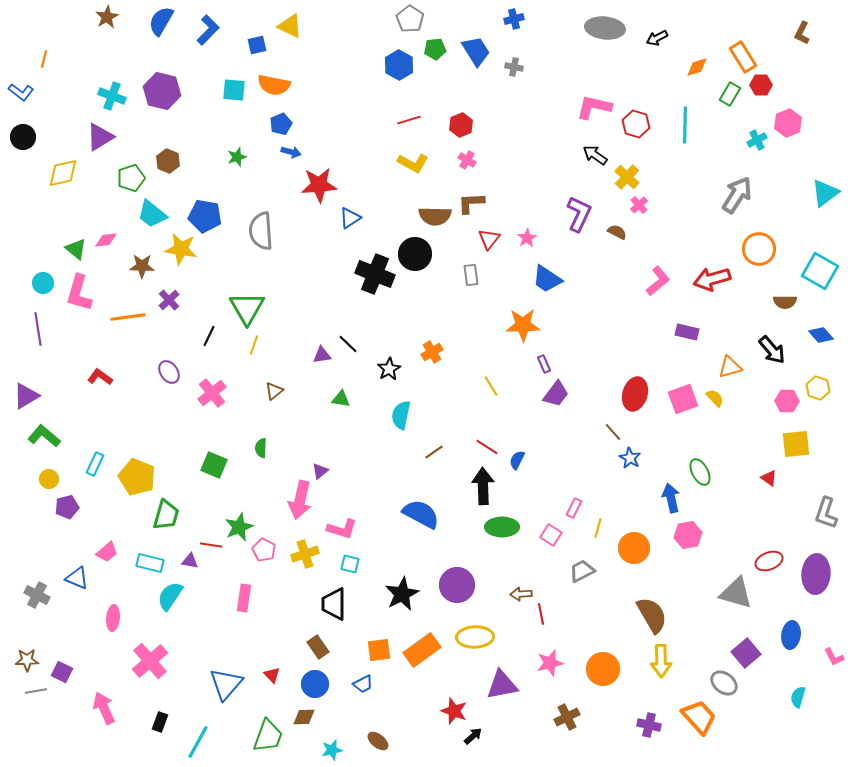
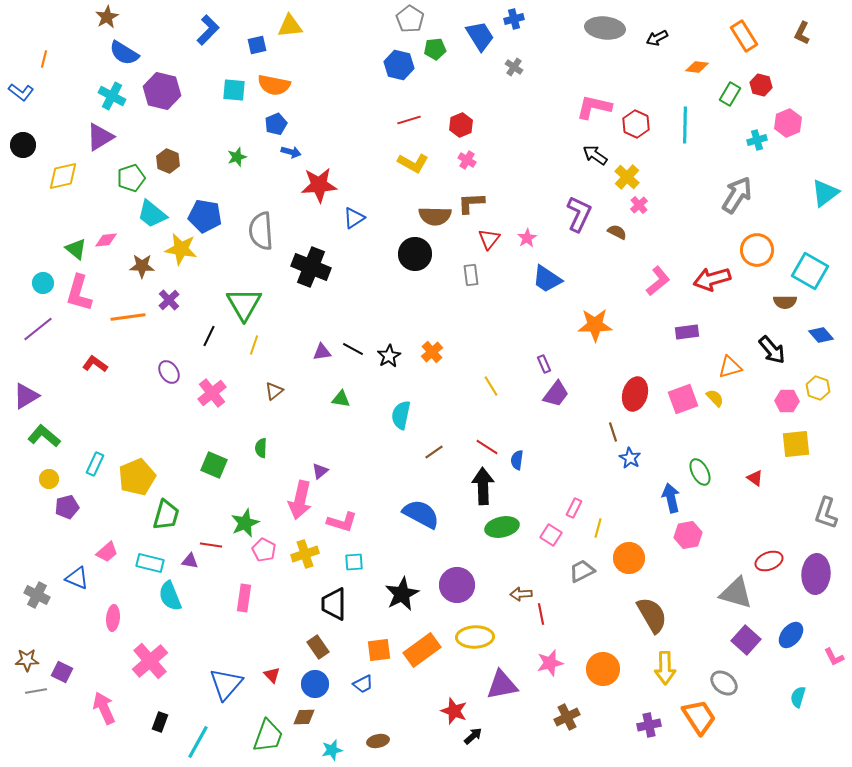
blue semicircle at (161, 21): moved 37 px left, 32 px down; rotated 88 degrees counterclockwise
yellow triangle at (290, 26): rotated 32 degrees counterclockwise
blue trapezoid at (476, 51): moved 4 px right, 15 px up
orange rectangle at (743, 57): moved 1 px right, 21 px up
blue hexagon at (399, 65): rotated 16 degrees counterclockwise
gray cross at (514, 67): rotated 24 degrees clockwise
orange diamond at (697, 67): rotated 25 degrees clockwise
red hexagon at (761, 85): rotated 15 degrees clockwise
cyan cross at (112, 96): rotated 8 degrees clockwise
blue pentagon at (281, 124): moved 5 px left
red hexagon at (636, 124): rotated 8 degrees clockwise
black circle at (23, 137): moved 8 px down
cyan cross at (757, 140): rotated 12 degrees clockwise
yellow diamond at (63, 173): moved 3 px down
blue triangle at (350, 218): moved 4 px right
orange circle at (759, 249): moved 2 px left, 1 px down
cyan square at (820, 271): moved 10 px left
black cross at (375, 274): moved 64 px left, 7 px up
green triangle at (247, 308): moved 3 px left, 4 px up
orange star at (523, 325): moved 72 px right
purple line at (38, 329): rotated 60 degrees clockwise
purple rectangle at (687, 332): rotated 20 degrees counterclockwise
black line at (348, 344): moved 5 px right, 5 px down; rotated 15 degrees counterclockwise
orange cross at (432, 352): rotated 10 degrees counterclockwise
purple triangle at (322, 355): moved 3 px up
black star at (389, 369): moved 13 px up
red L-shape at (100, 377): moved 5 px left, 13 px up
brown line at (613, 432): rotated 24 degrees clockwise
blue semicircle at (517, 460): rotated 18 degrees counterclockwise
yellow pentagon at (137, 477): rotated 27 degrees clockwise
red triangle at (769, 478): moved 14 px left
green star at (239, 527): moved 6 px right, 4 px up
green ellipse at (502, 527): rotated 12 degrees counterclockwise
pink L-shape at (342, 529): moved 7 px up
orange circle at (634, 548): moved 5 px left, 10 px down
cyan square at (350, 564): moved 4 px right, 2 px up; rotated 18 degrees counterclockwise
cyan semicircle at (170, 596): rotated 56 degrees counterclockwise
blue ellipse at (791, 635): rotated 32 degrees clockwise
purple square at (746, 653): moved 13 px up; rotated 8 degrees counterclockwise
yellow arrow at (661, 661): moved 4 px right, 7 px down
orange trapezoid at (699, 717): rotated 9 degrees clockwise
purple cross at (649, 725): rotated 25 degrees counterclockwise
brown ellipse at (378, 741): rotated 50 degrees counterclockwise
